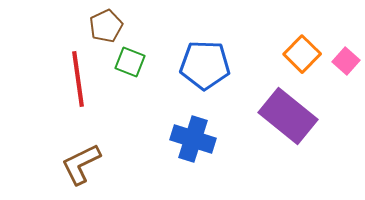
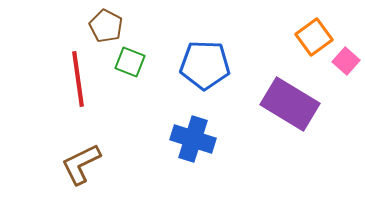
brown pentagon: rotated 20 degrees counterclockwise
orange square: moved 12 px right, 17 px up; rotated 9 degrees clockwise
purple rectangle: moved 2 px right, 12 px up; rotated 8 degrees counterclockwise
